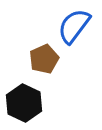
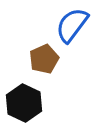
blue semicircle: moved 2 px left, 1 px up
